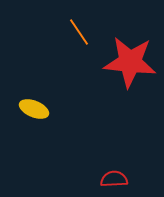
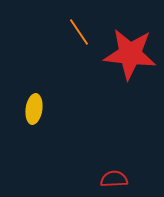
red star: moved 8 px up
yellow ellipse: rotated 76 degrees clockwise
